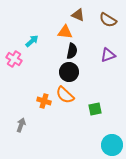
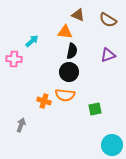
pink cross: rotated 28 degrees counterclockwise
orange semicircle: rotated 36 degrees counterclockwise
